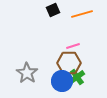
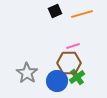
black square: moved 2 px right, 1 px down
blue circle: moved 5 px left
